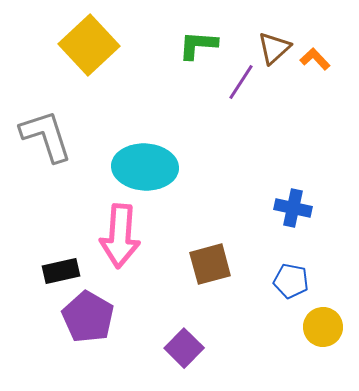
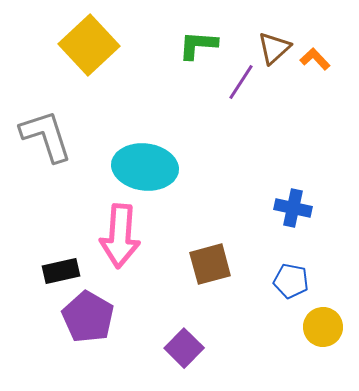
cyan ellipse: rotated 4 degrees clockwise
